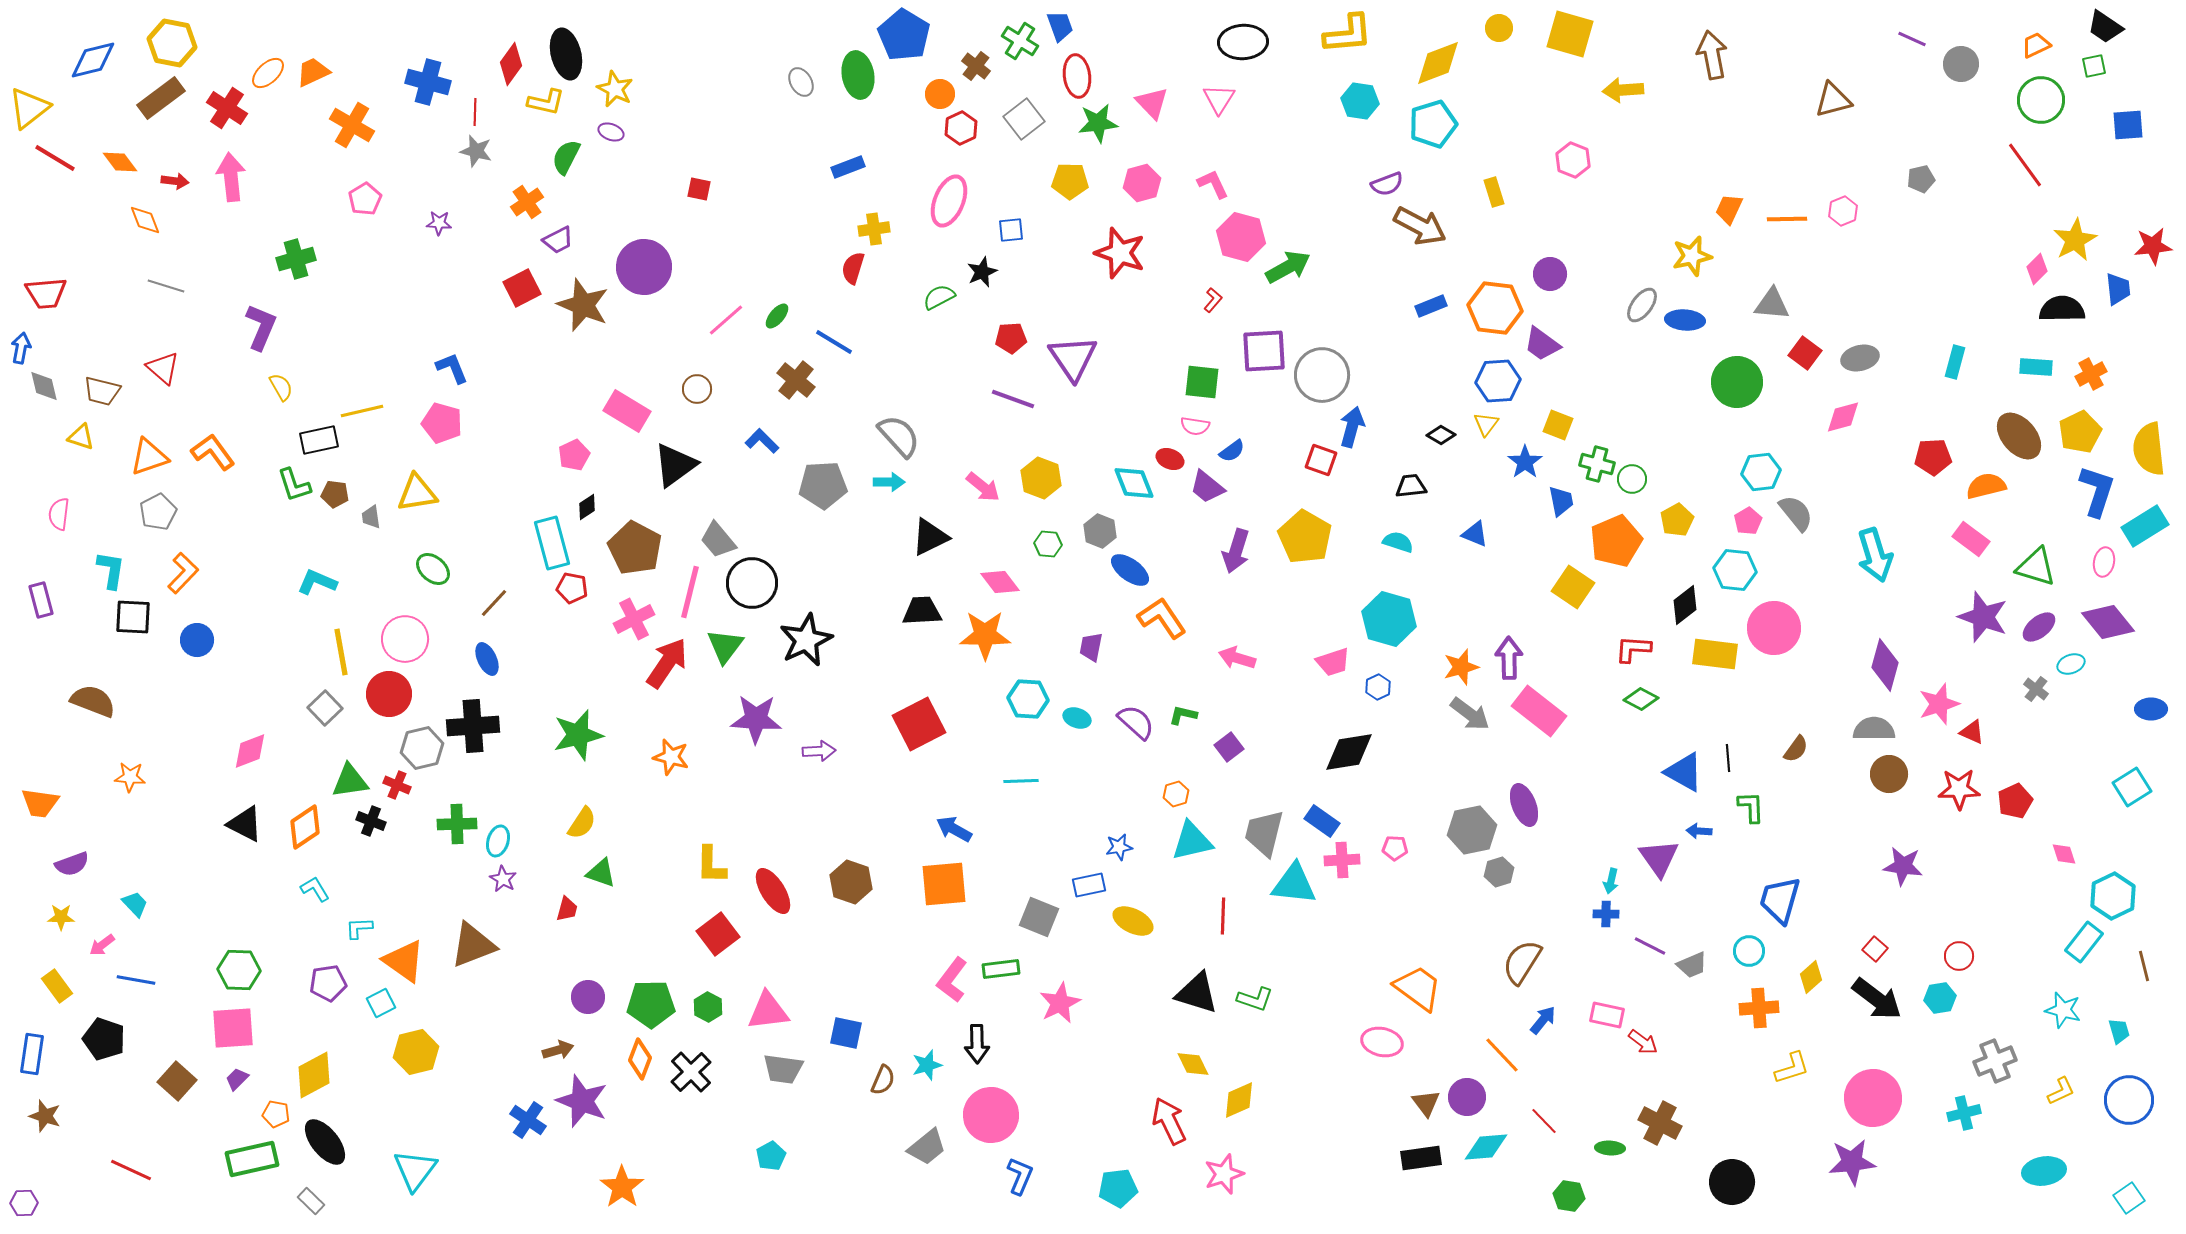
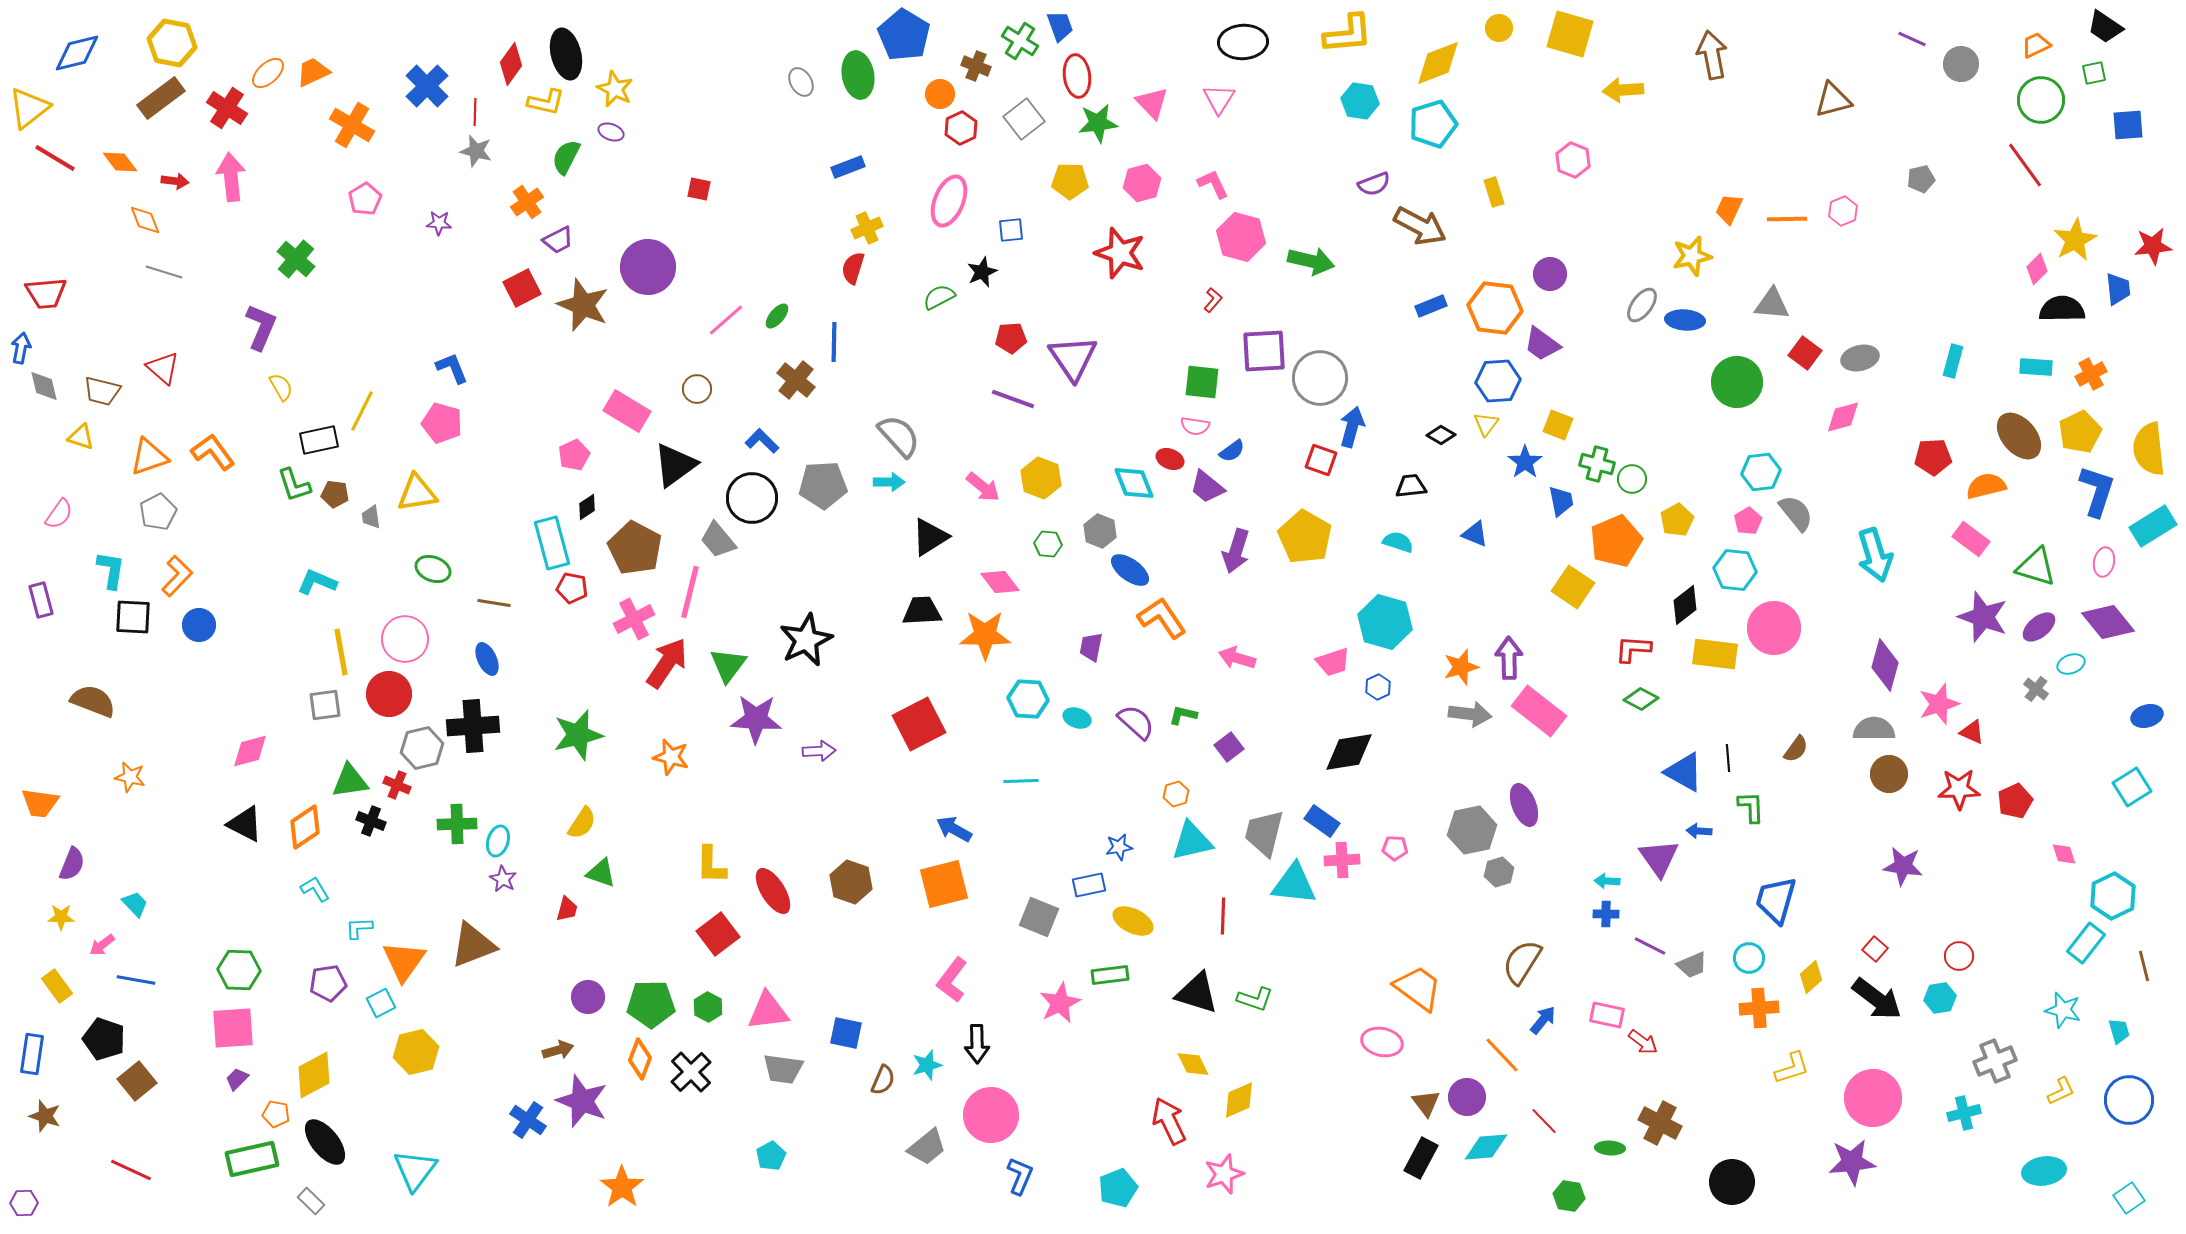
blue diamond at (93, 60): moved 16 px left, 7 px up
brown cross at (976, 66): rotated 16 degrees counterclockwise
green square at (2094, 66): moved 7 px down
blue cross at (428, 82): moved 1 px left, 4 px down; rotated 30 degrees clockwise
purple semicircle at (1387, 184): moved 13 px left
yellow cross at (874, 229): moved 7 px left, 1 px up; rotated 16 degrees counterclockwise
green cross at (296, 259): rotated 33 degrees counterclockwise
purple circle at (644, 267): moved 4 px right
green arrow at (1288, 267): moved 23 px right, 6 px up; rotated 42 degrees clockwise
gray line at (166, 286): moved 2 px left, 14 px up
blue line at (834, 342): rotated 60 degrees clockwise
cyan rectangle at (1955, 362): moved 2 px left, 1 px up
gray circle at (1322, 375): moved 2 px left, 3 px down
yellow line at (362, 411): rotated 51 degrees counterclockwise
pink semicircle at (59, 514): rotated 152 degrees counterclockwise
cyan rectangle at (2145, 526): moved 8 px right
black triangle at (930, 537): rotated 6 degrees counterclockwise
green ellipse at (433, 569): rotated 20 degrees counterclockwise
orange L-shape at (183, 573): moved 6 px left, 3 px down
black circle at (752, 583): moved 85 px up
brown line at (494, 603): rotated 56 degrees clockwise
cyan hexagon at (1389, 619): moved 4 px left, 3 px down
blue circle at (197, 640): moved 2 px right, 15 px up
green triangle at (725, 646): moved 3 px right, 19 px down
gray square at (325, 708): moved 3 px up; rotated 36 degrees clockwise
blue ellipse at (2151, 709): moved 4 px left, 7 px down; rotated 16 degrees counterclockwise
gray arrow at (1470, 714): rotated 30 degrees counterclockwise
pink diamond at (250, 751): rotated 6 degrees clockwise
orange star at (130, 777): rotated 8 degrees clockwise
purple semicircle at (72, 864): rotated 48 degrees counterclockwise
cyan arrow at (1611, 881): moved 4 px left; rotated 80 degrees clockwise
orange square at (944, 884): rotated 9 degrees counterclockwise
blue trapezoid at (1780, 900): moved 4 px left
cyan rectangle at (2084, 942): moved 2 px right, 1 px down
cyan circle at (1749, 951): moved 7 px down
orange triangle at (404, 961): rotated 30 degrees clockwise
green rectangle at (1001, 969): moved 109 px right, 6 px down
brown square at (177, 1081): moved 40 px left; rotated 9 degrees clockwise
black rectangle at (1421, 1158): rotated 54 degrees counterclockwise
cyan pentagon at (1118, 1188): rotated 15 degrees counterclockwise
